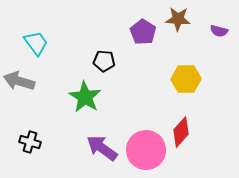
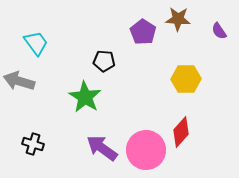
purple semicircle: rotated 42 degrees clockwise
black cross: moved 3 px right, 2 px down
